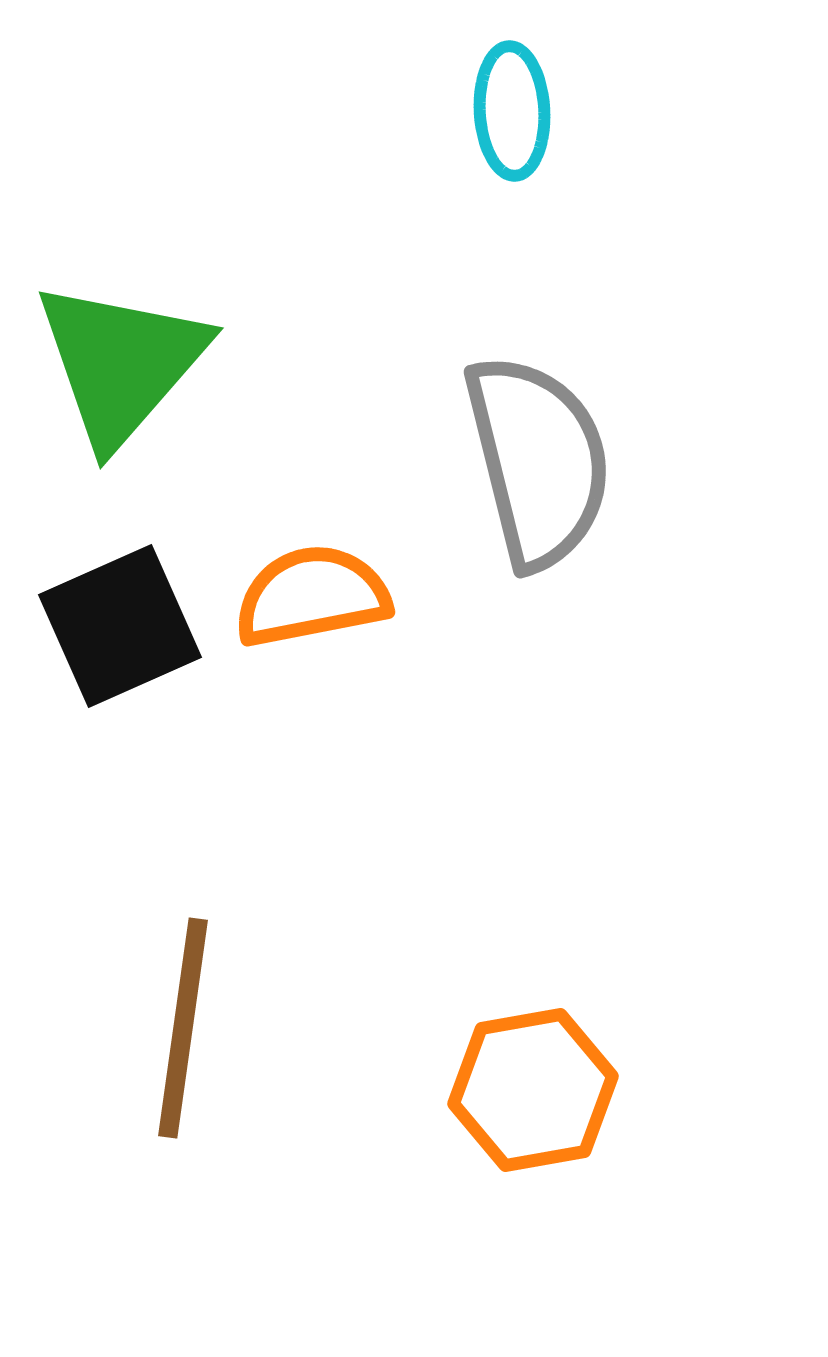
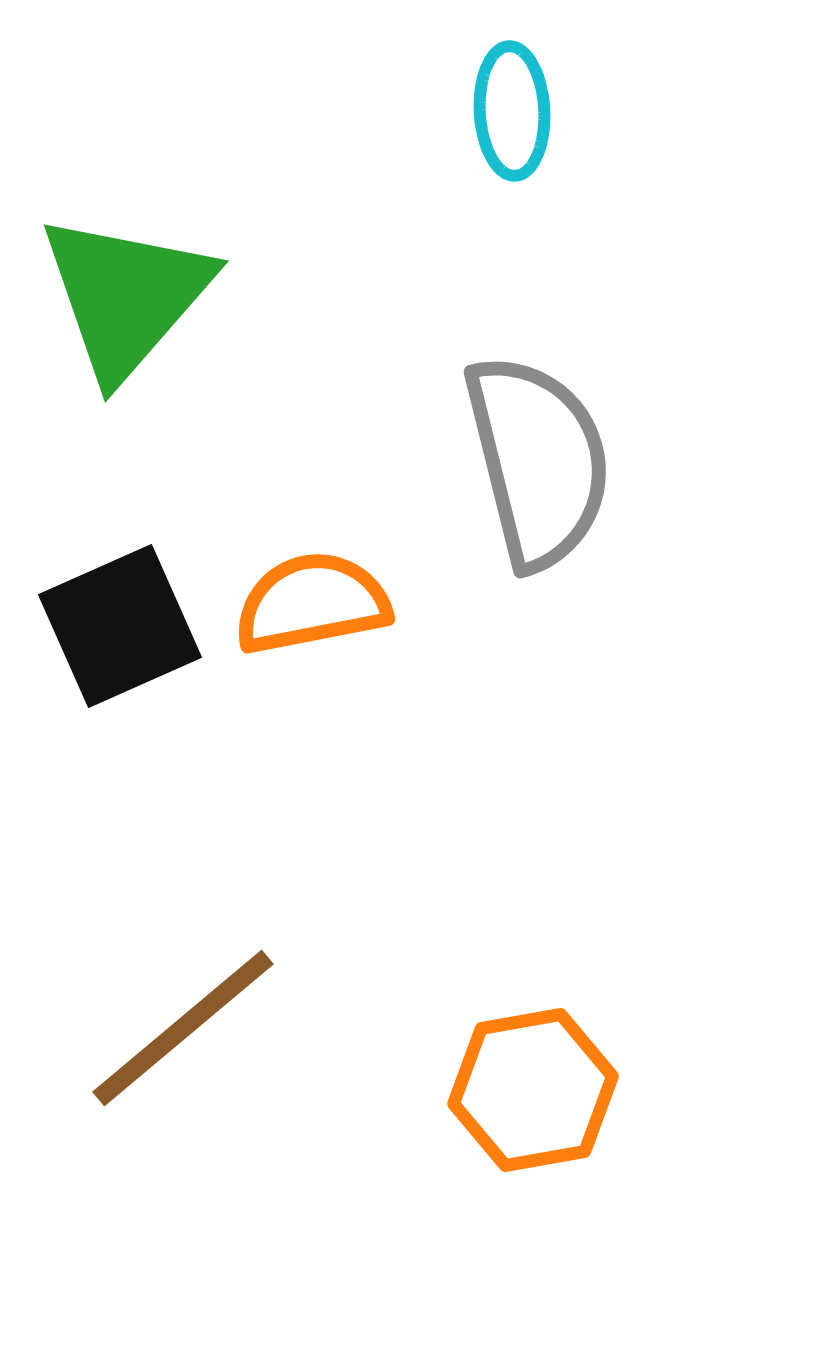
green triangle: moved 5 px right, 67 px up
orange semicircle: moved 7 px down
brown line: rotated 42 degrees clockwise
